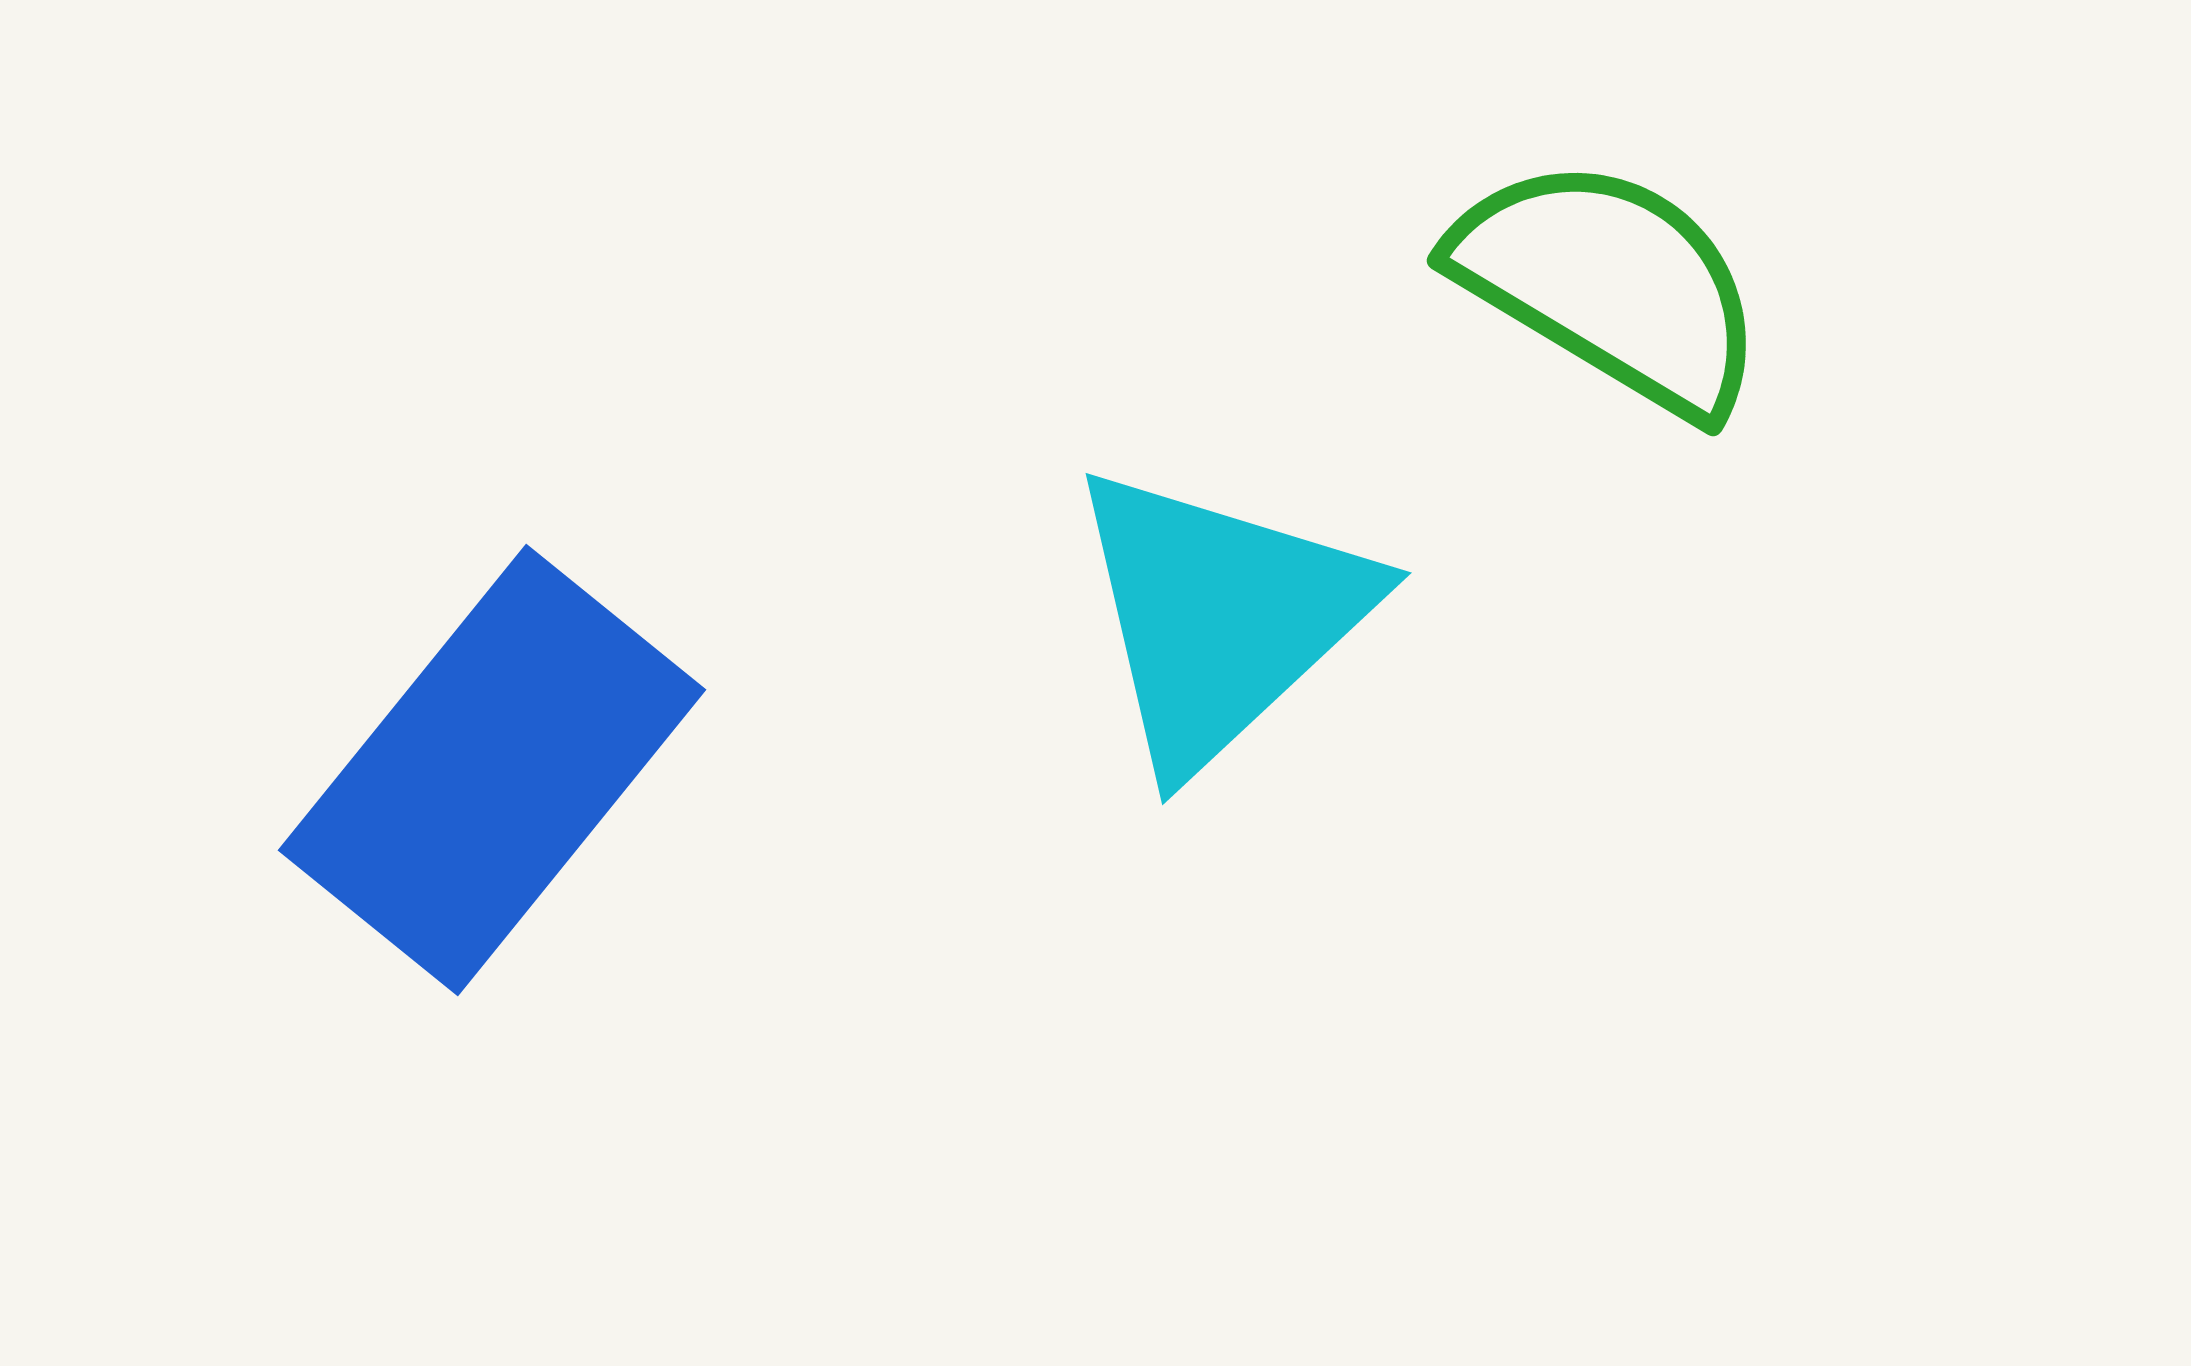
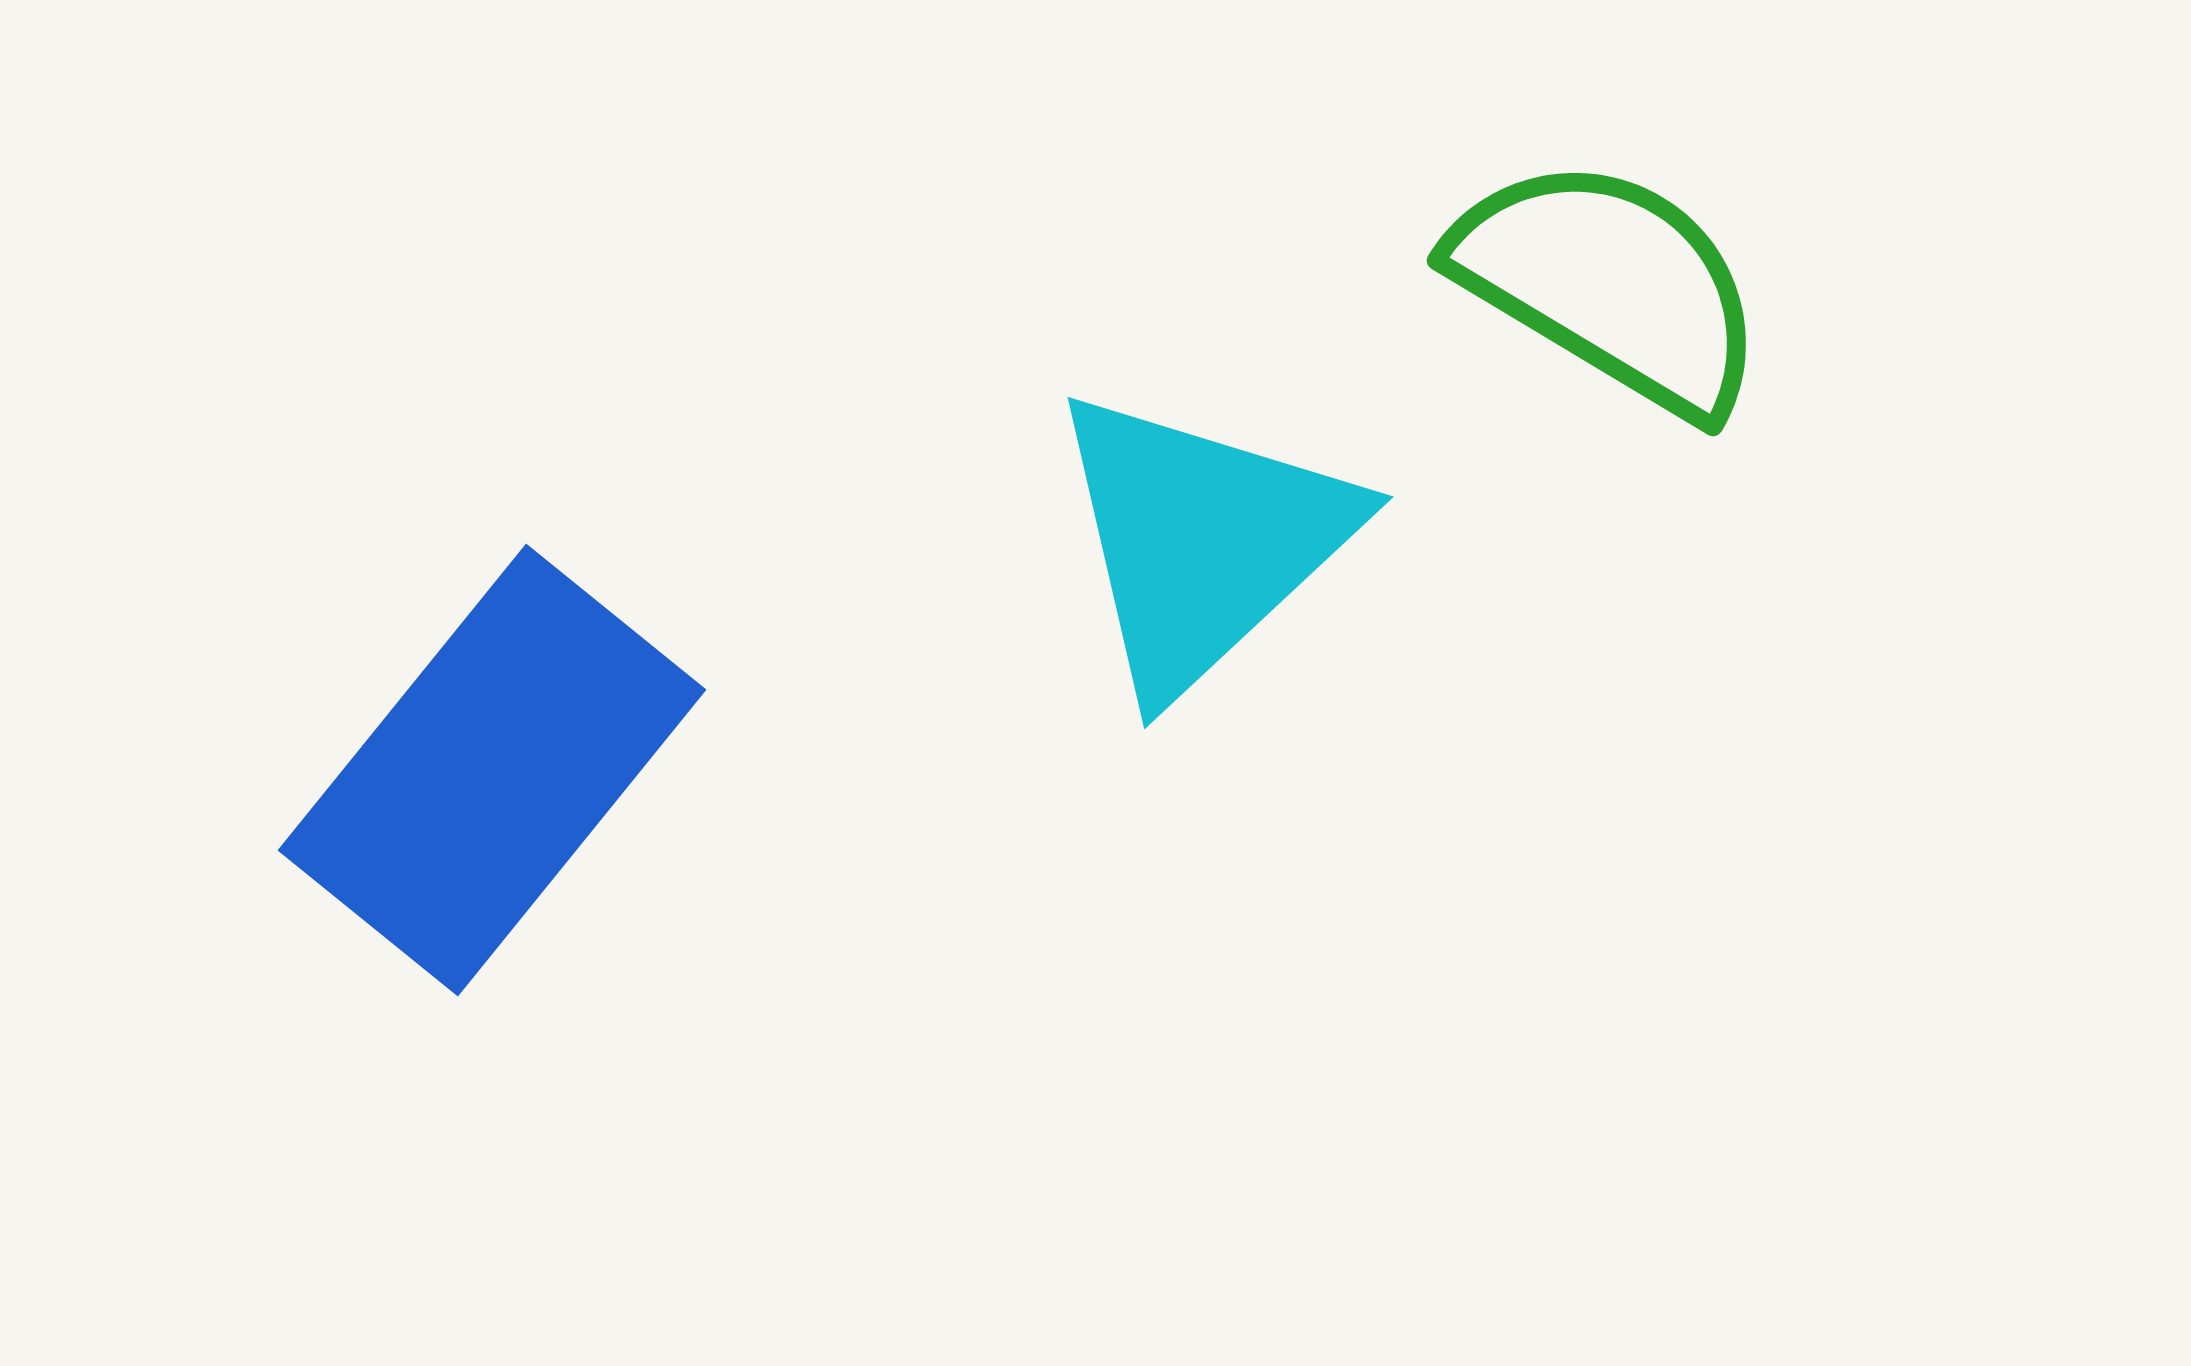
cyan triangle: moved 18 px left, 76 px up
